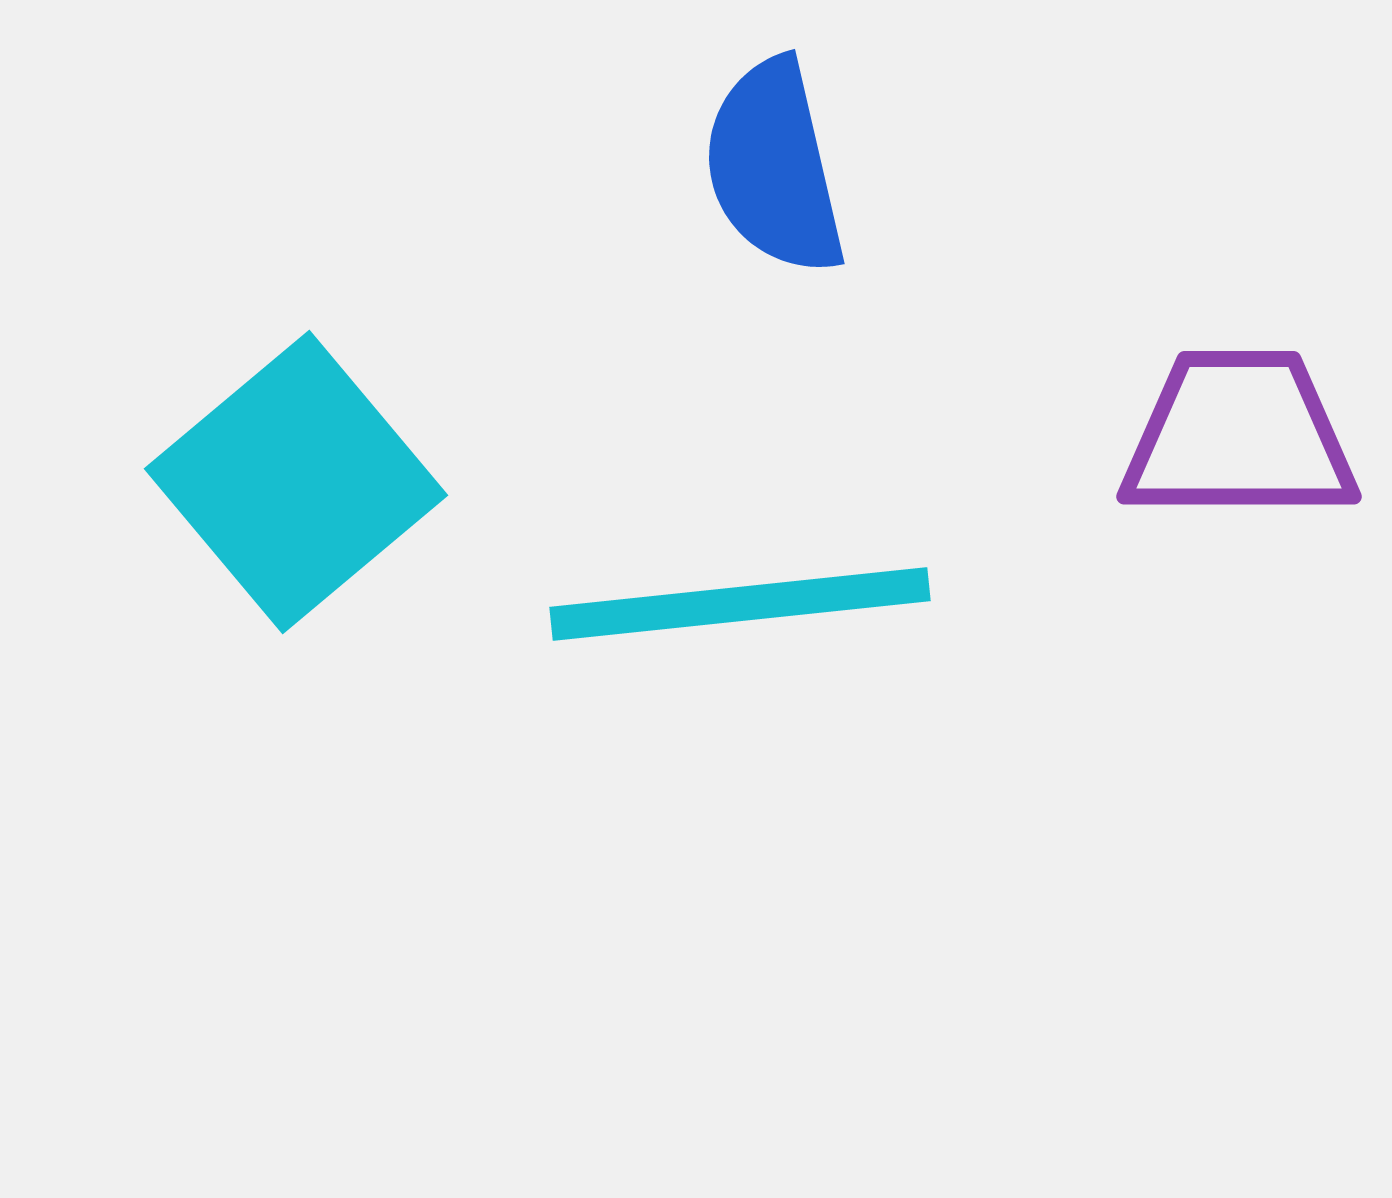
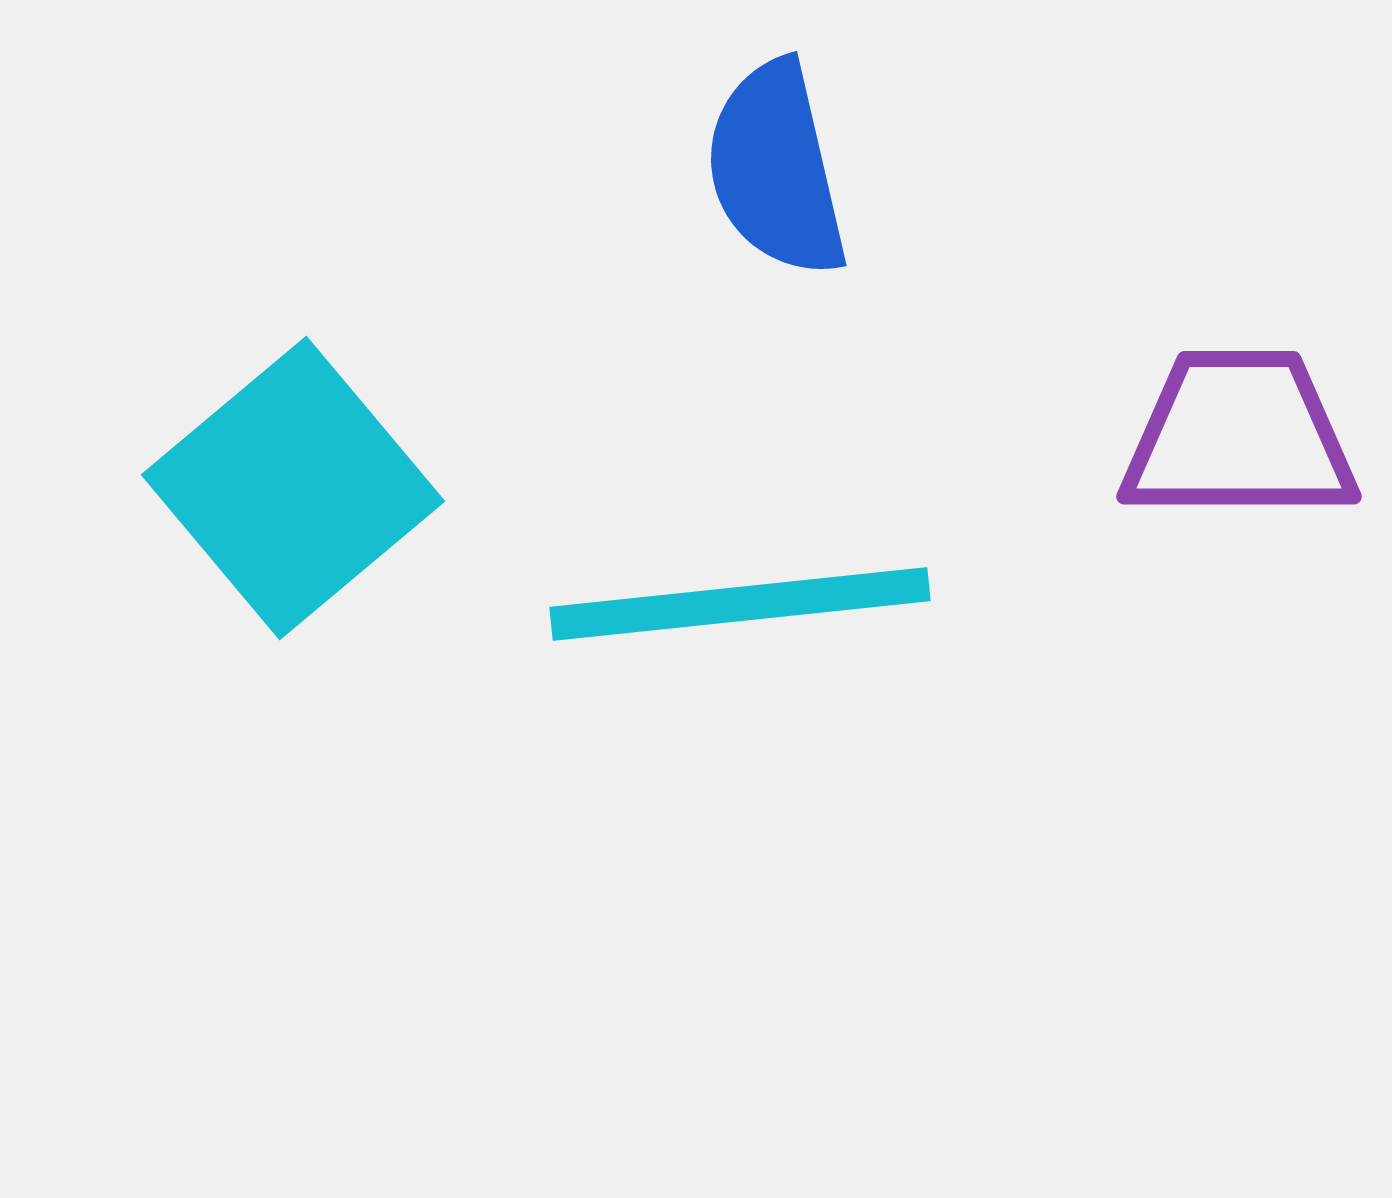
blue semicircle: moved 2 px right, 2 px down
cyan square: moved 3 px left, 6 px down
